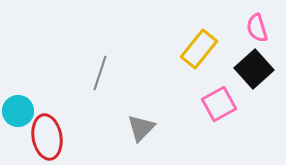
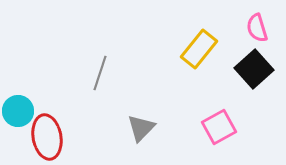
pink square: moved 23 px down
